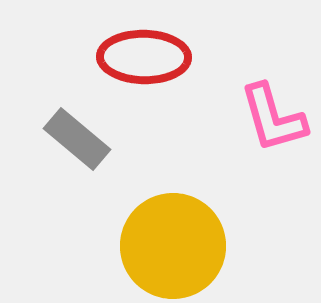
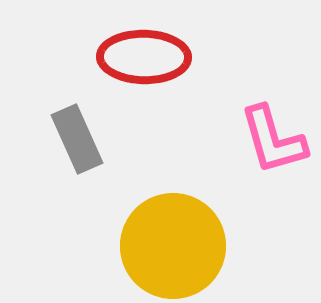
pink L-shape: moved 22 px down
gray rectangle: rotated 26 degrees clockwise
